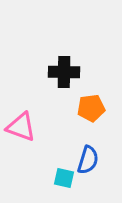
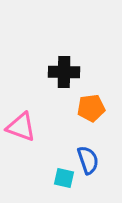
blue semicircle: rotated 36 degrees counterclockwise
